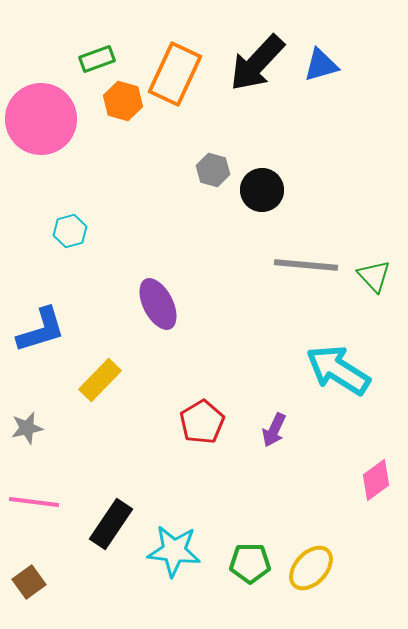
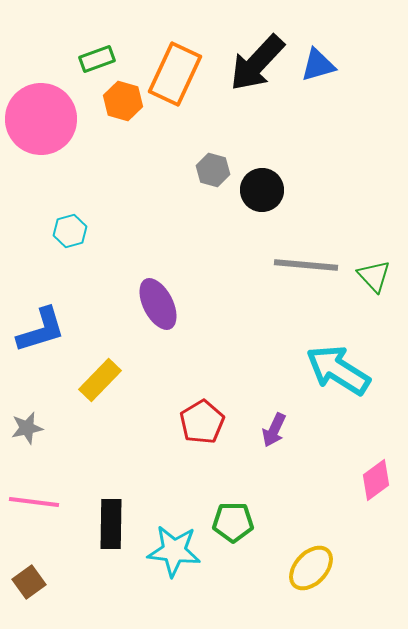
blue triangle: moved 3 px left
black rectangle: rotated 33 degrees counterclockwise
green pentagon: moved 17 px left, 41 px up
